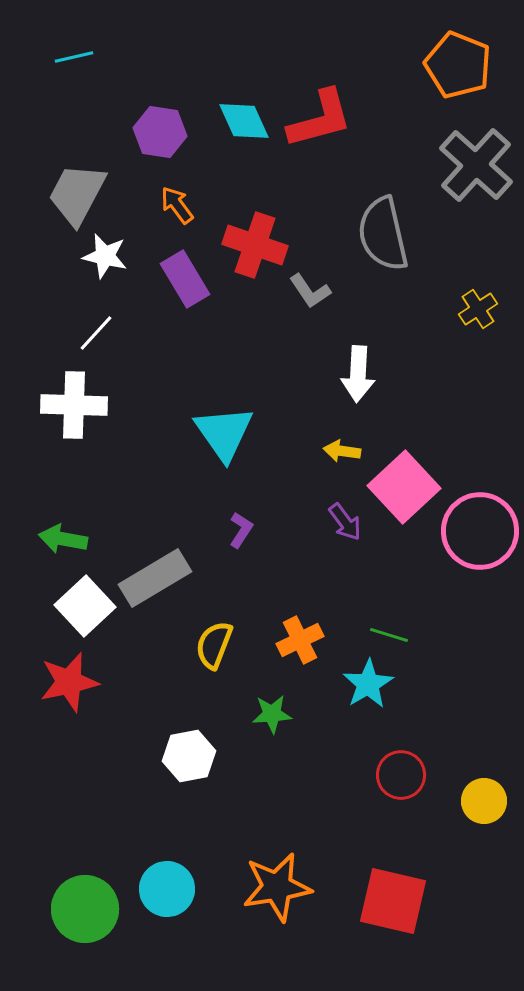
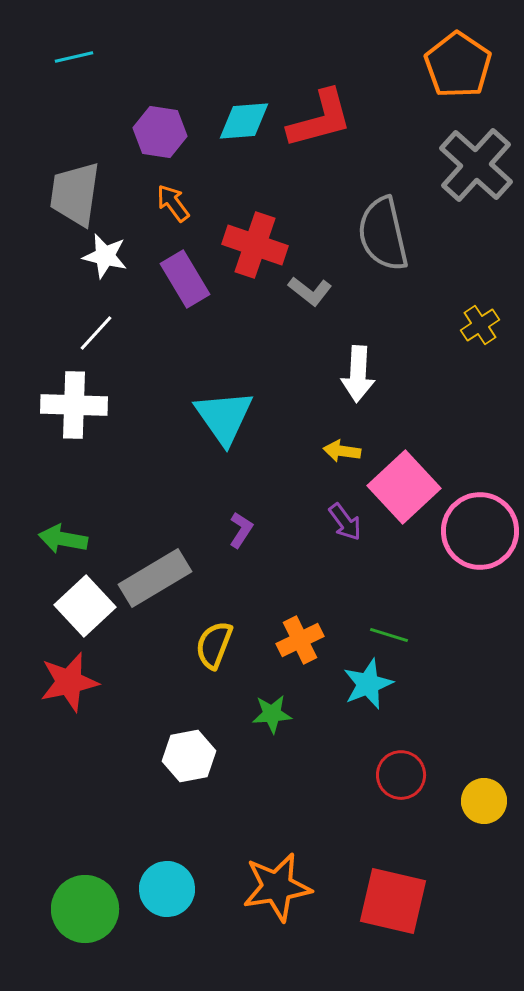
orange pentagon: rotated 12 degrees clockwise
cyan diamond: rotated 70 degrees counterclockwise
gray trapezoid: moved 2 px left; rotated 20 degrees counterclockwise
orange arrow: moved 4 px left, 2 px up
gray L-shape: rotated 18 degrees counterclockwise
yellow cross: moved 2 px right, 16 px down
cyan triangle: moved 16 px up
cyan star: rotated 9 degrees clockwise
